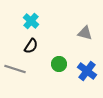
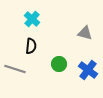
cyan cross: moved 1 px right, 2 px up
black semicircle: rotated 28 degrees counterclockwise
blue cross: moved 1 px right, 1 px up
